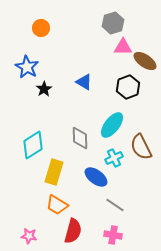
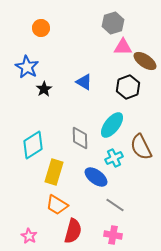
pink star: rotated 21 degrees clockwise
